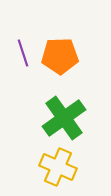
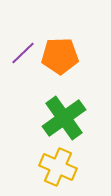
purple line: rotated 64 degrees clockwise
